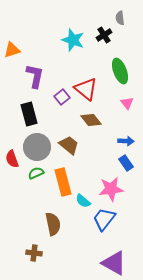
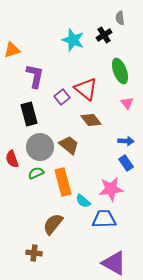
gray circle: moved 3 px right
blue trapezoid: rotated 50 degrees clockwise
brown semicircle: rotated 130 degrees counterclockwise
